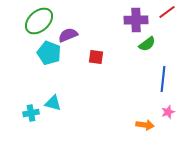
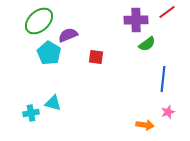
cyan pentagon: rotated 10 degrees clockwise
